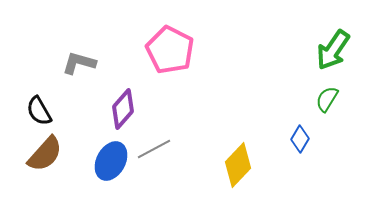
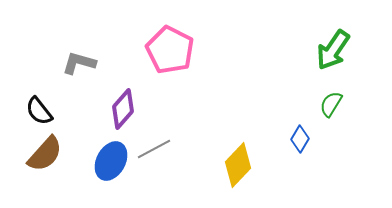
green semicircle: moved 4 px right, 5 px down
black semicircle: rotated 8 degrees counterclockwise
